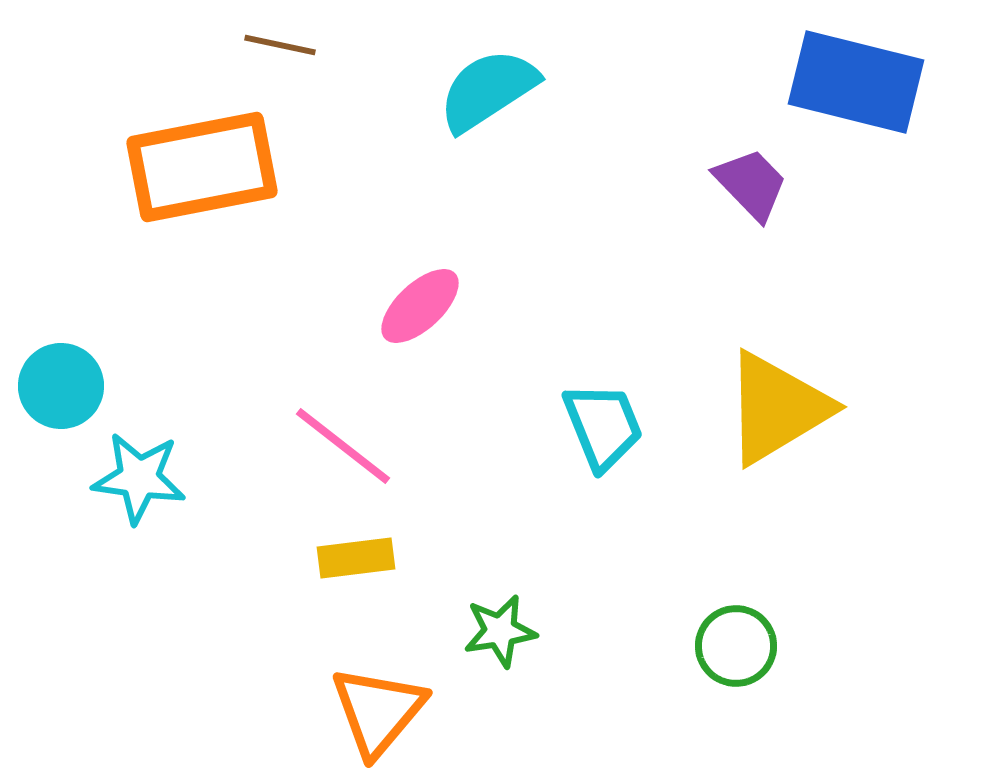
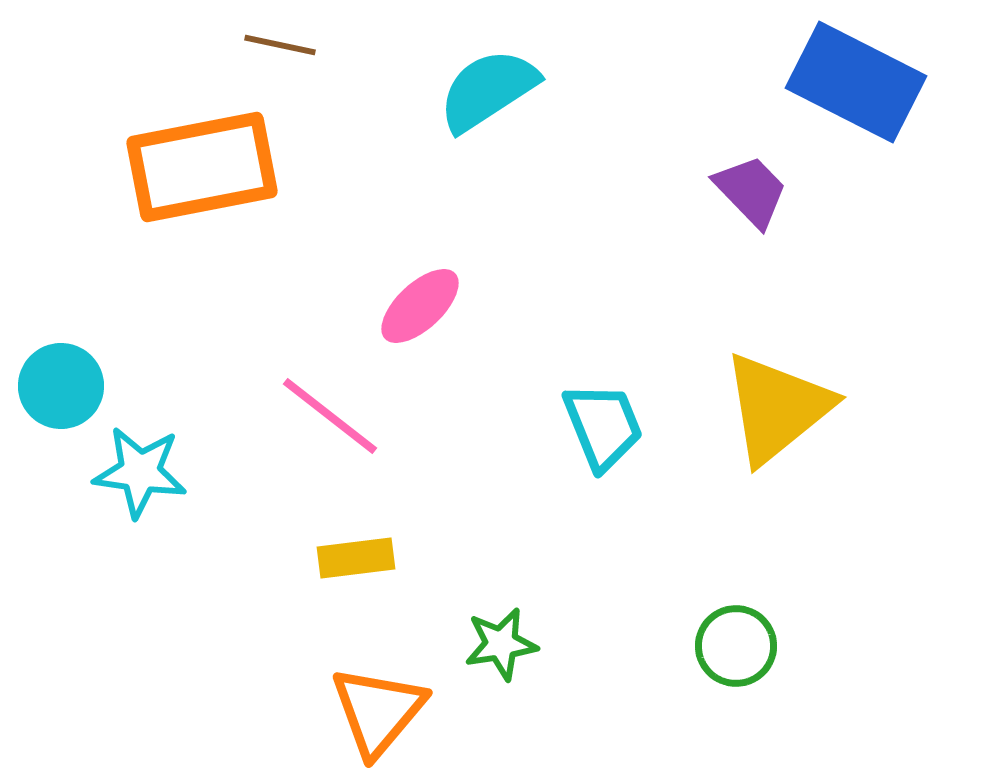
blue rectangle: rotated 13 degrees clockwise
purple trapezoid: moved 7 px down
yellow triangle: rotated 8 degrees counterclockwise
pink line: moved 13 px left, 30 px up
cyan star: moved 1 px right, 6 px up
green star: moved 1 px right, 13 px down
